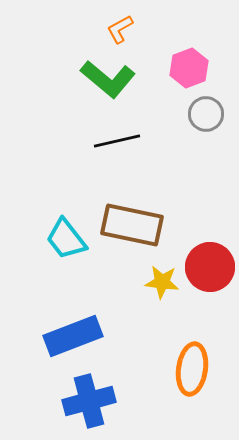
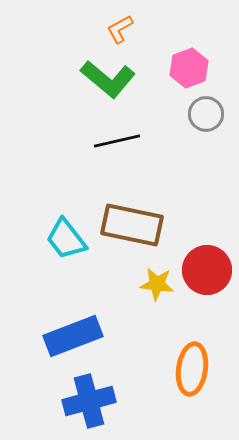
red circle: moved 3 px left, 3 px down
yellow star: moved 5 px left, 2 px down
